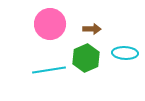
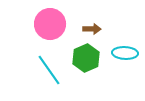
cyan line: rotated 64 degrees clockwise
